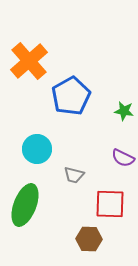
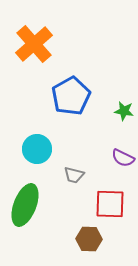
orange cross: moved 5 px right, 17 px up
